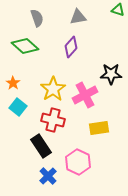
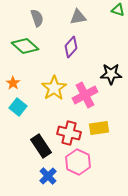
yellow star: moved 1 px right, 1 px up
red cross: moved 16 px right, 13 px down
